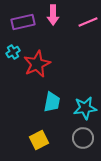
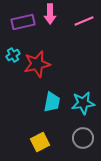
pink arrow: moved 3 px left, 1 px up
pink line: moved 4 px left, 1 px up
cyan cross: moved 3 px down
red star: rotated 12 degrees clockwise
cyan star: moved 2 px left, 5 px up
yellow square: moved 1 px right, 2 px down
